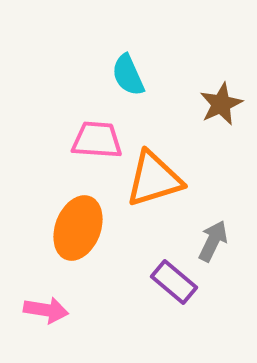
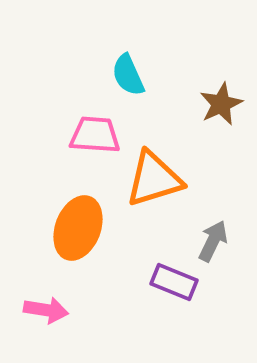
pink trapezoid: moved 2 px left, 5 px up
purple rectangle: rotated 18 degrees counterclockwise
